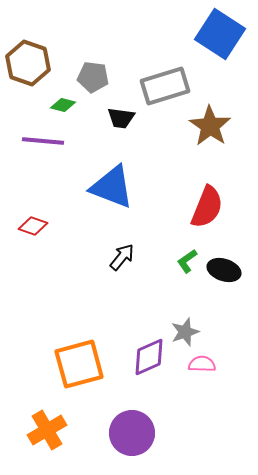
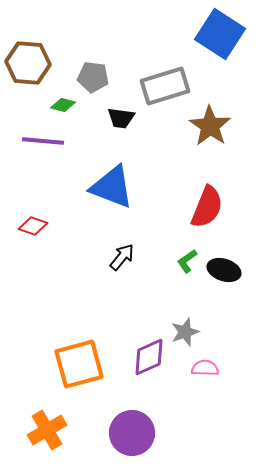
brown hexagon: rotated 15 degrees counterclockwise
pink semicircle: moved 3 px right, 4 px down
